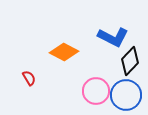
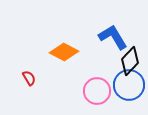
blue L-shape: rotated 148 degrees counterclockwise
pink circle: moved 1 px right
blue circle: moved 3 px right, 10 px up
